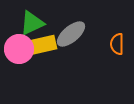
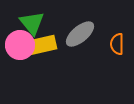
green triangle: rotated 44 degrees counterclockwise
gray ellipse: moved 9 px right
pink circle: moved 1 px right, 4 px up
